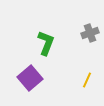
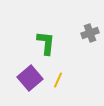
green L-shape: rotated 15 degrees counterclockwise
yellow line: moved 29 px left
